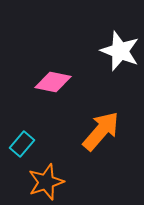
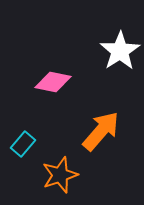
white star: rotated 18 degrees clockwise
cyan rectangle: moved 1 px right
orange star: moved 14 px right, 7 px up
